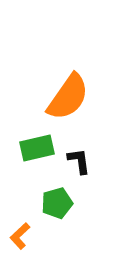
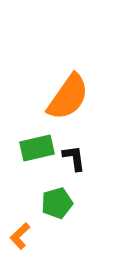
black L-shape: moved 5 px left, 3 px up
